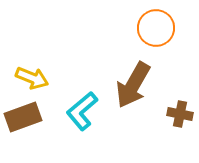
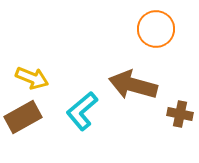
orange circle: moved 1 px down
brown arrow: rotated 75 degrees clockwise
brown rectangle: rotated 9 degrees counterclockwise
